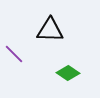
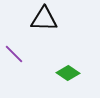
black triangle: moved 6 px left, 11 px up
